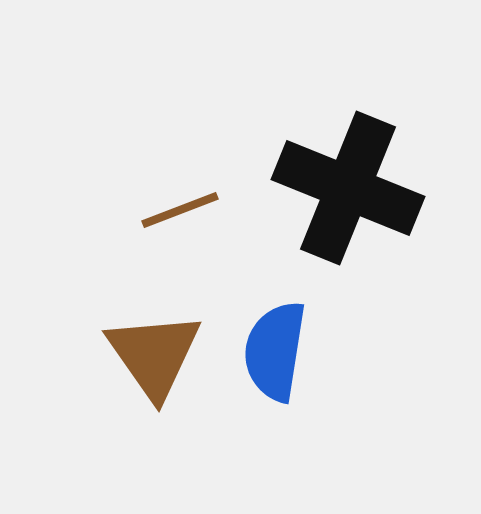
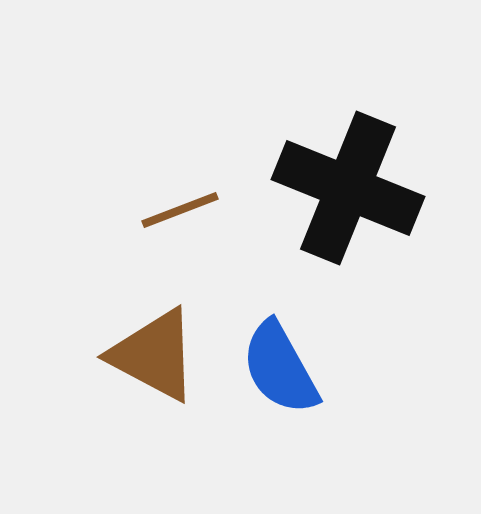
blue semicircle: moved 5 px right, 17 px down; rotated 38 degrees counterclockwise
brown triangle: rotated 27 degrees counterclockwise
